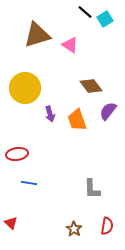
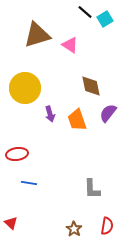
brown diamond: rotated 25 degrees clockwise
purple semicircle: moved 2 px down
